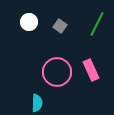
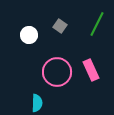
white circle: moved 13 px down
